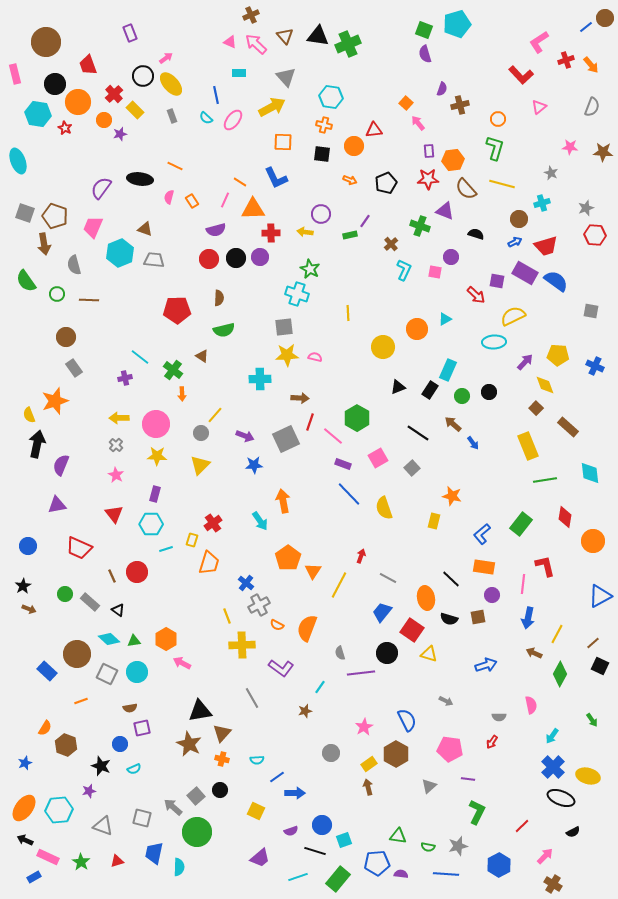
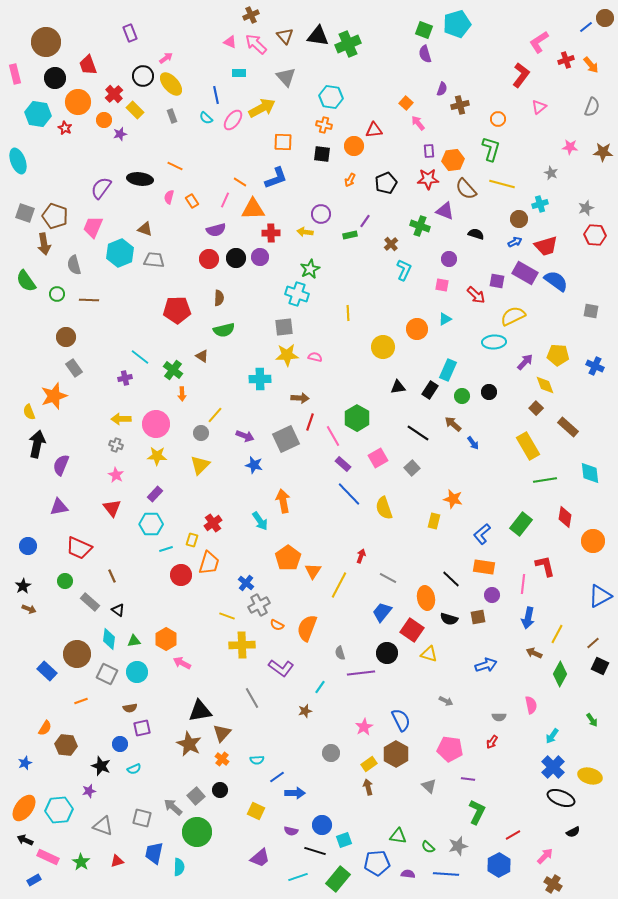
red L-shape at (521, 75): rotated 100 degrees counterclockwise
black circle at (55, 84): moved 6 px up
yellow arrow at (272, 107): moved 10 px left, 1 px down
green L-shape at (495, 148): moved 4 px left, 1 px down
blue L-shape at (276, 178): rotated 85 degrees counterclockwise
orange arrow at (350, 180): rotated 96 degrees clockwise
cyan cross at (542, 203): moved 2 px left, 1 px down
purple circle at (451, 257): moved 2 px left, 2 px down
green star at (310, 269): rotated 18 degrees clockwise
pink square at (435, 272): moved 7 px right, 13 px down
black triangle at (398, 387): rotated 14 degrees clockwise
orange star at (55, 401): moved 1 px left, 5 px up
yellow semicircle at (29, 415): moved 3 px up
yellow arrow at (119, 418): moved 2 px right, 1 px down
pink line at (333, 436): rotated 20 degrees clockwise
gray cross at (116, 445): rotated 24 degrees counterclockwise
yellow rectangle at (528, 446): rotated 8 degrees counterclockwise
purple rectangle at (343, 464): rotated 21 degrees clockwise
blue star at (254, 465): rotated 18 degrees clockwise
purple rectangle at (155, 494): rotated 28 degrees clockwise
orange star at (452, 496): moved 1 px right, 3 px down
purple triangle at (57, 505): moved 2 px right, 2 px down
red triangle at (114, 514): moved 2 px left, 6 px up
red circle at (137, 572): moved 44 px right, 3 px down
green circle at (65, 594): moved 13 px up
yellow line at (227, 616): rotated 49 degrees counterclockwise
cyan diamond at (109, 639): rotated 55 degrees clockwise
blue semicircle at (407, 720): moved 6 px left
brown hexagon at (66, 745): rotated 15 degrees counterclockwise
orange cross at (222, 759): rotated 24 degrees clockwise
yellow ellipse at (588, 776): moved 2 px right
gray triangle at (429, 786): rotated 35 degrees counterclockwise
red line at (522, 826): moved 9 px left, 9 px down; rotated 14 degrees clockwise
purple semicircle at (291, 831): rotated 32 degrees clockwise
green semicircle at (428, 847): rotated 32 degrees clockwise
purple semicircle at (401, 874): moved 7 px right
blue rectangle at (34, 877): moved 3 px down
